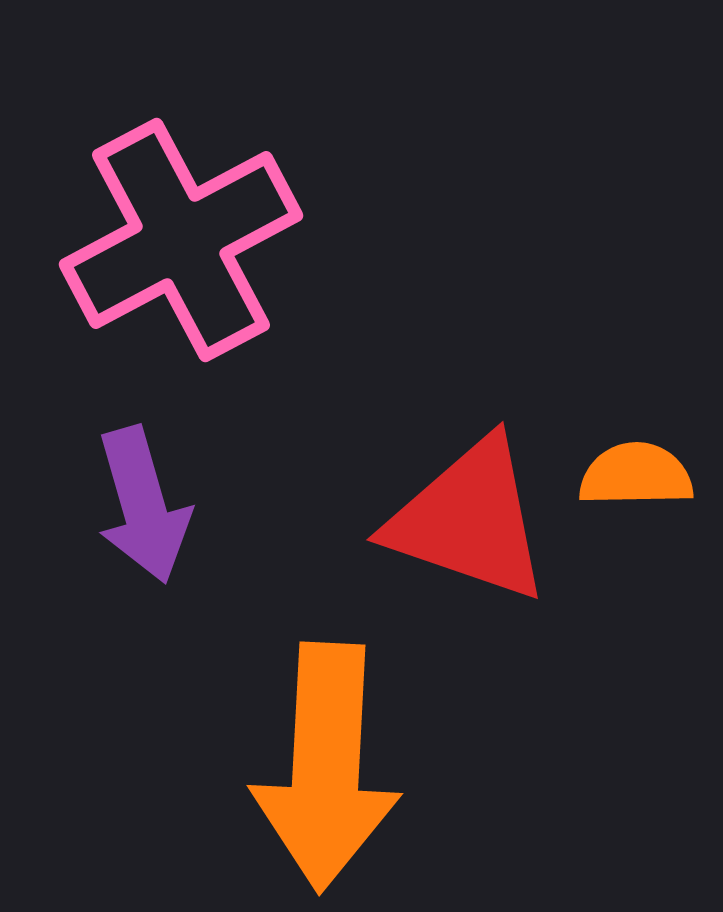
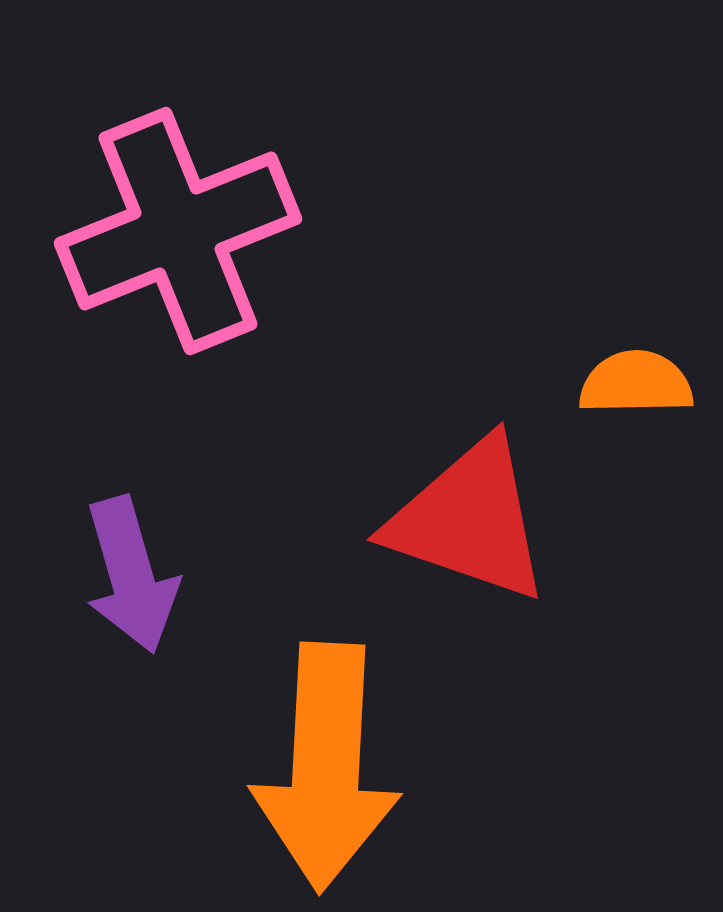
pink cross: moved 3 px left, 9 px up; rotated 6 degrees clockwise
orange semicircle: moved 92 px up
purple arrow: moved 12 px left, 70 px down
